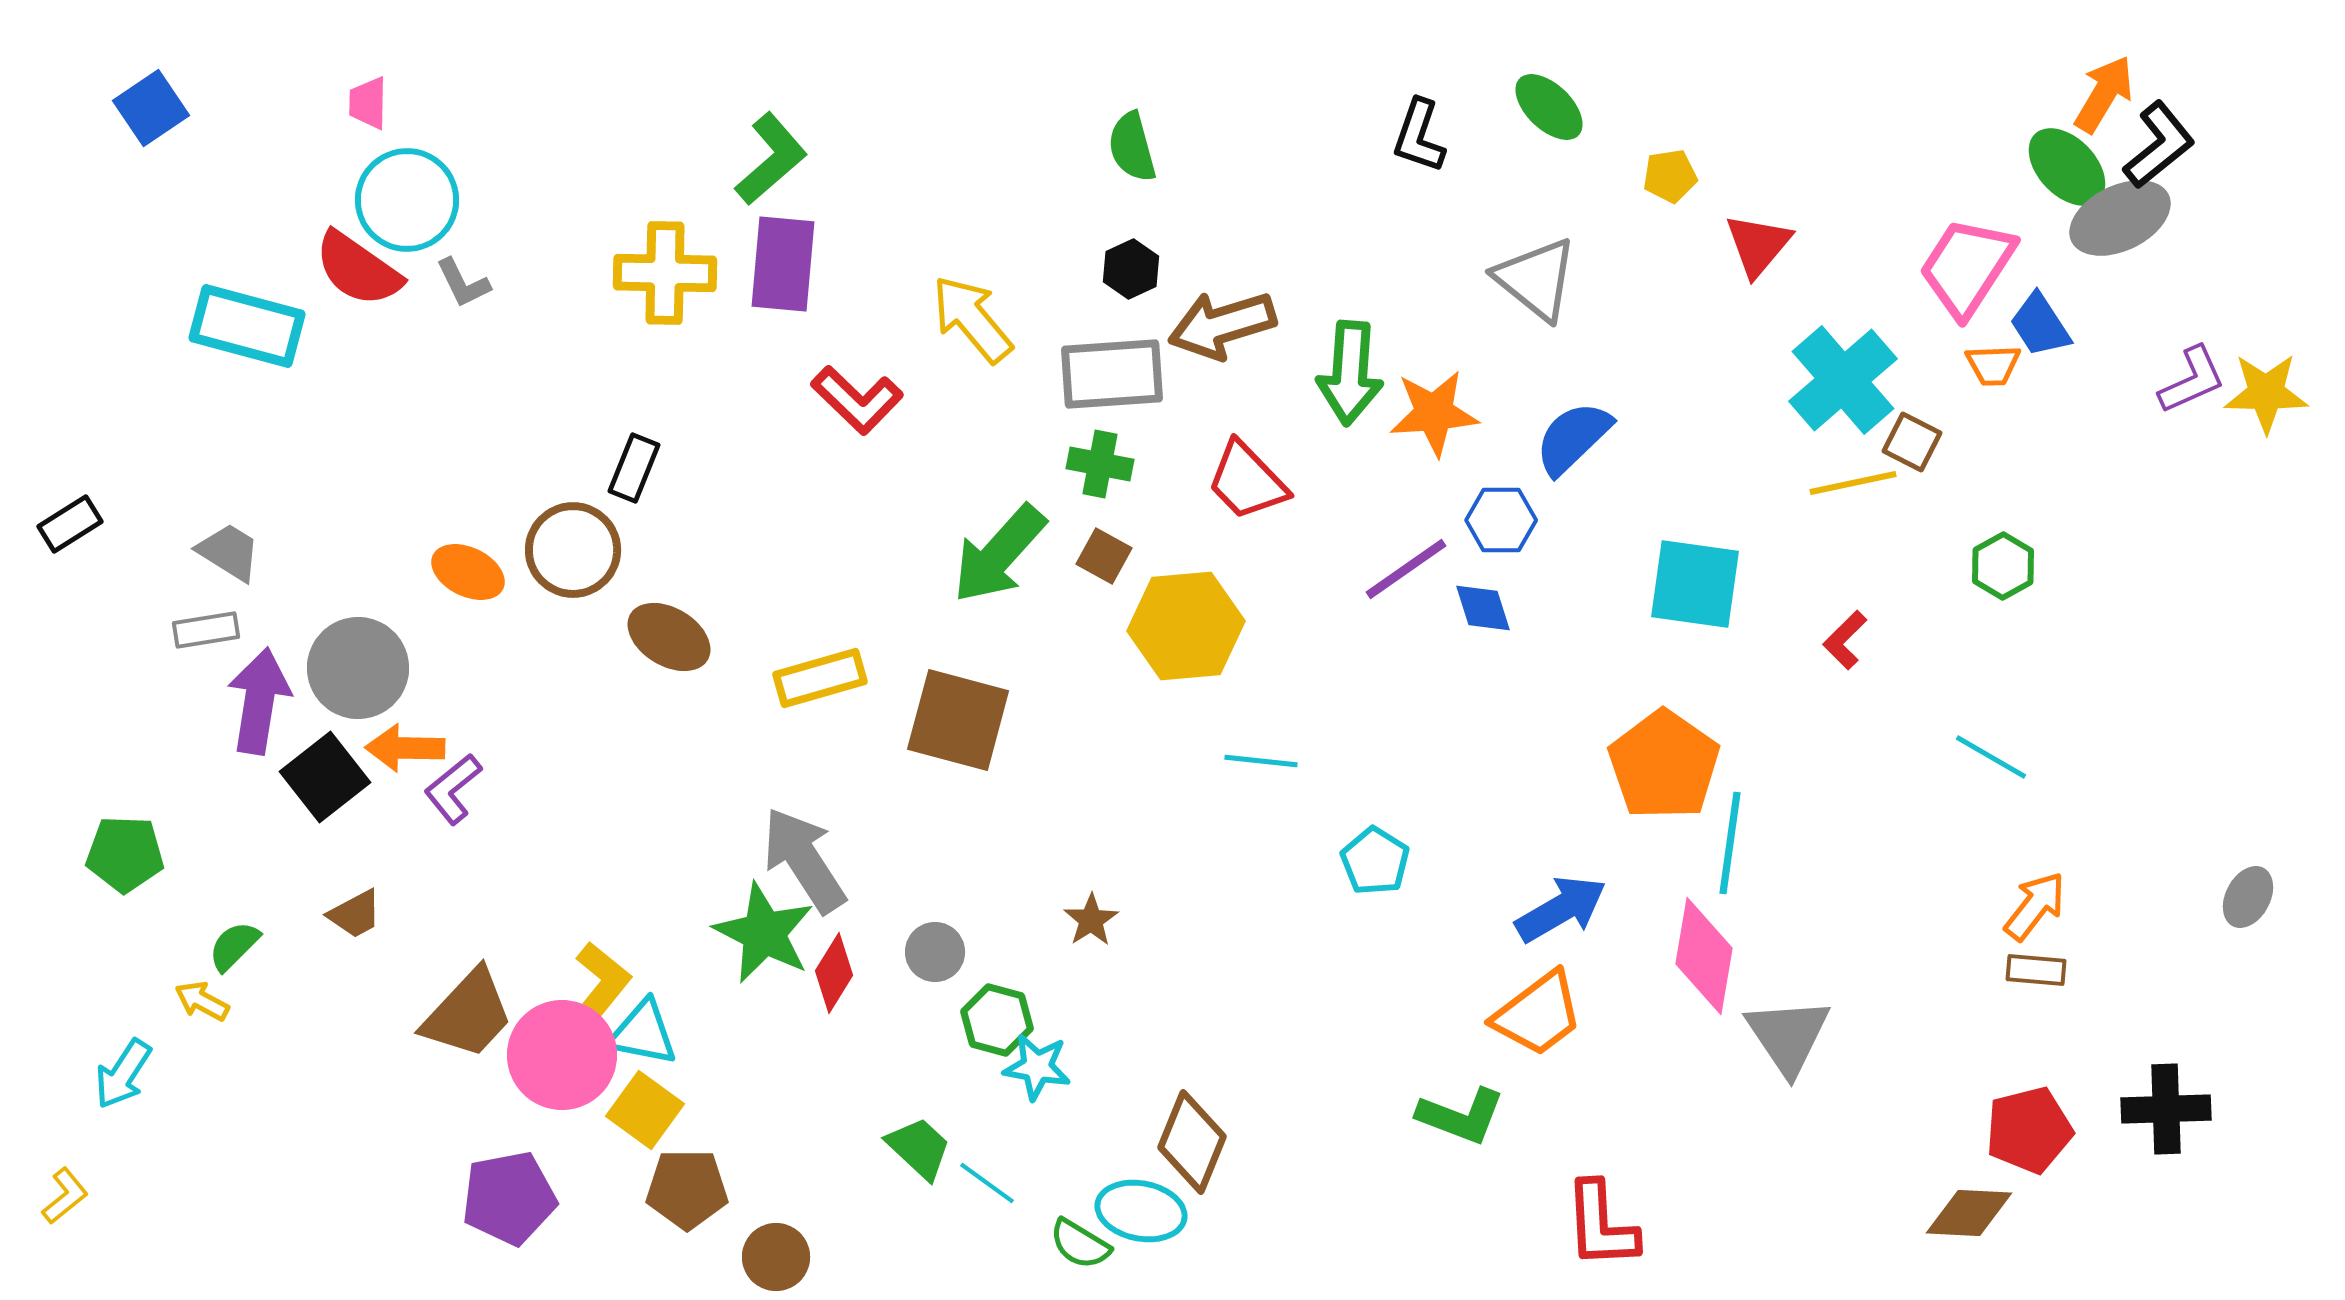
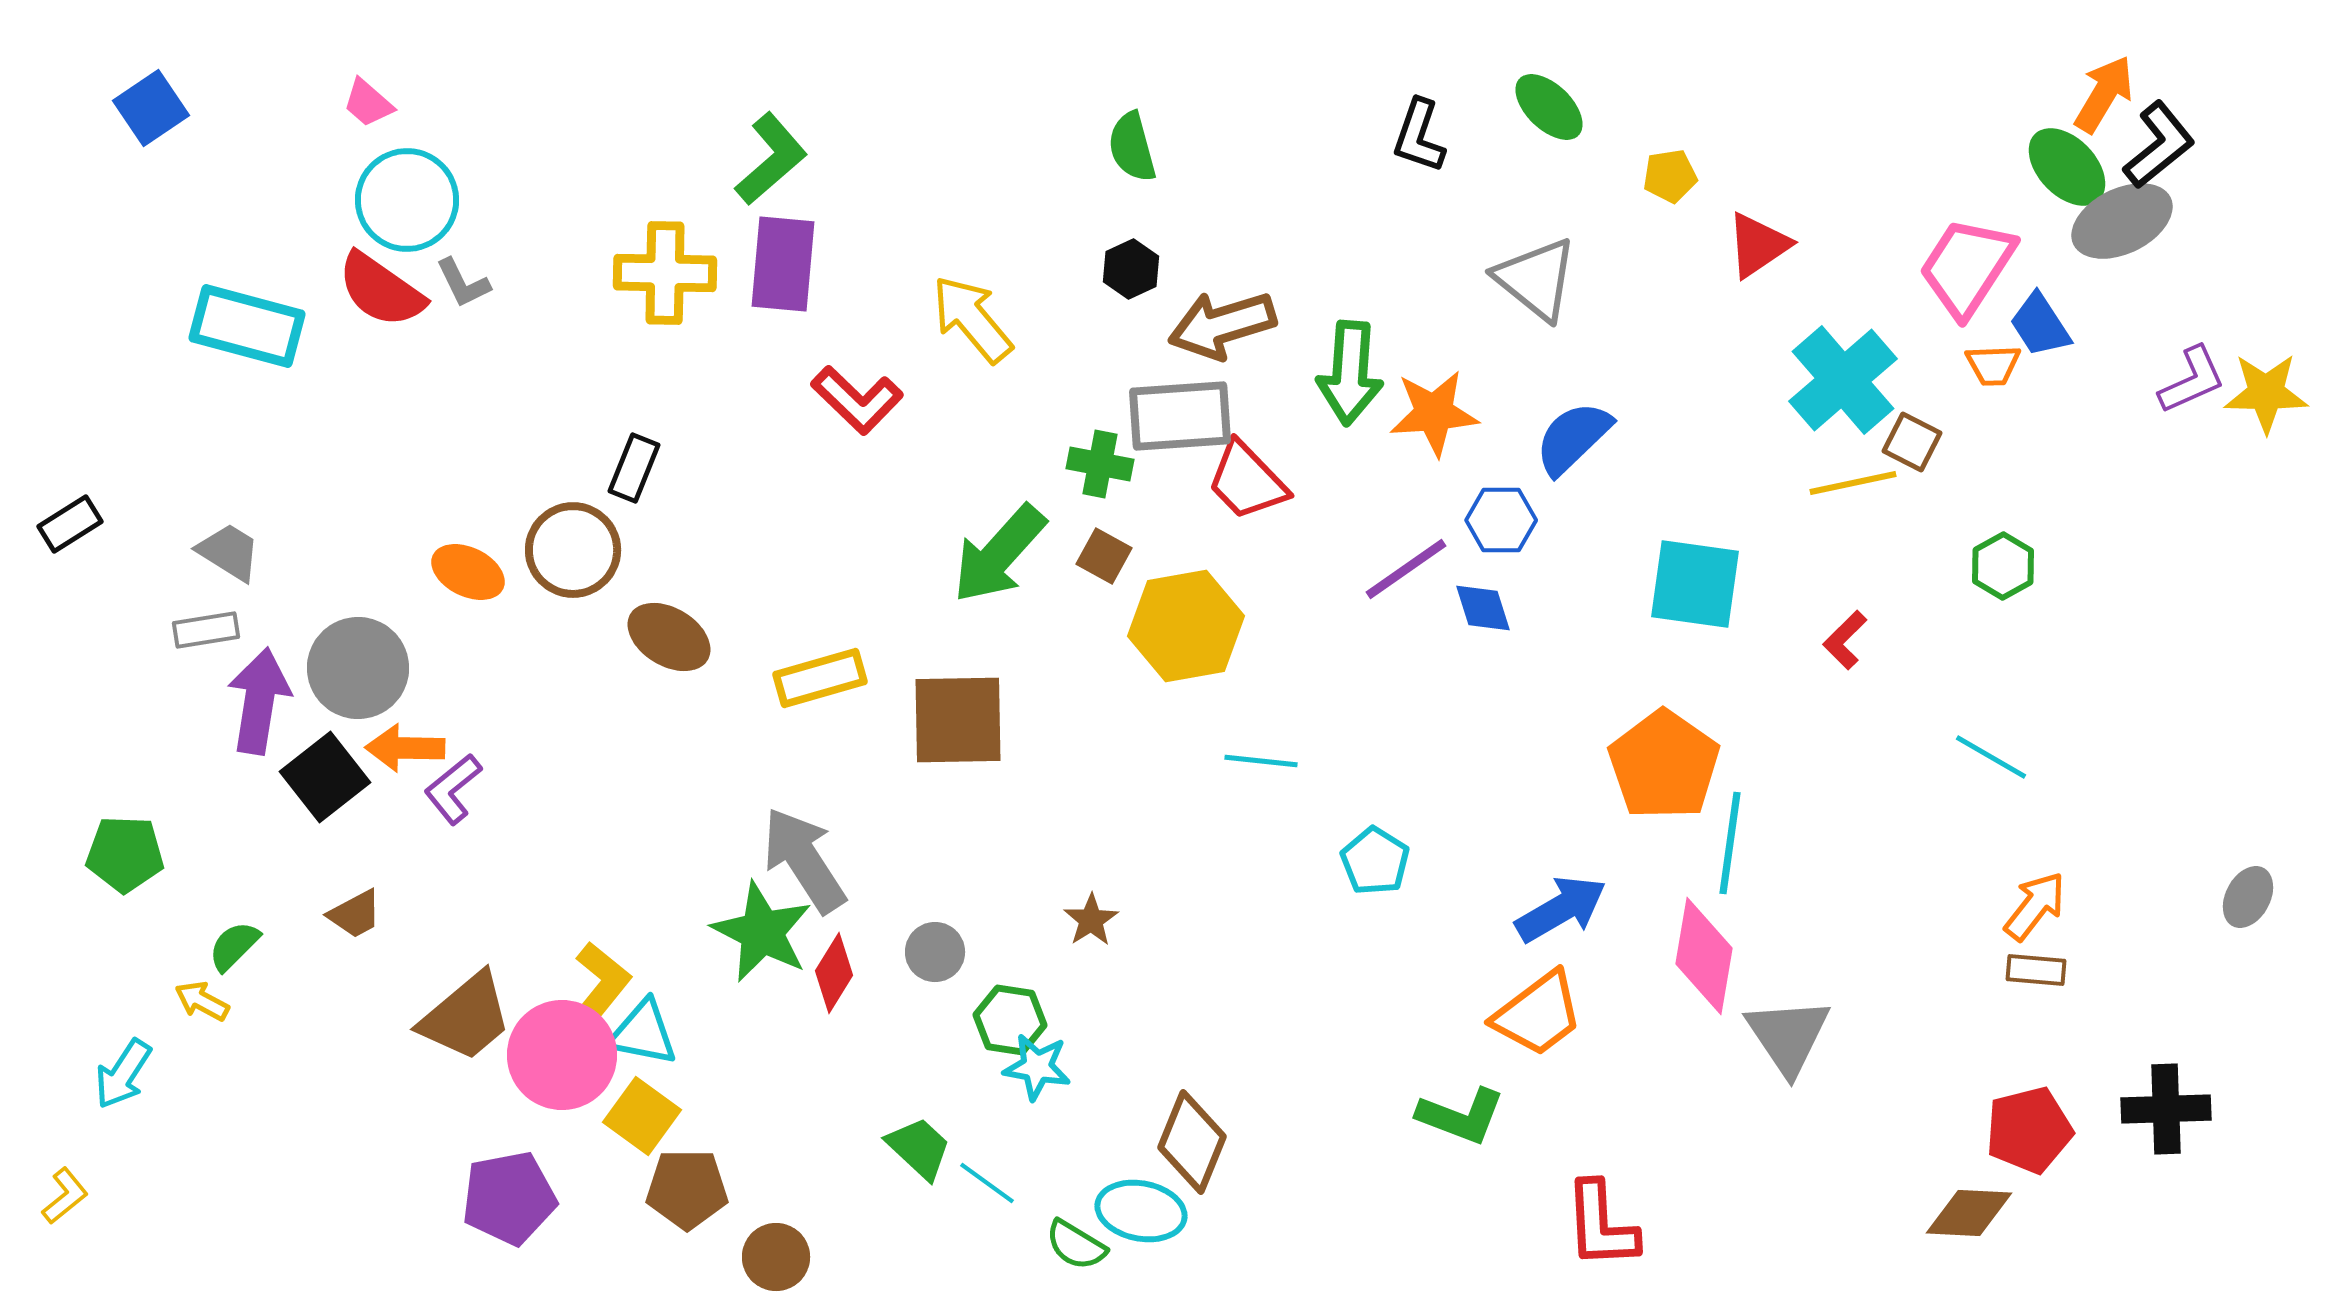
pink trapezoid at (368, 103): rotated 50 degrees counterclockwise
gray ellipse at (2120, 218): moved 2 px right, 3 px down
red triangle at (1758, 245): rotated 16 degrees clockwise
red semicircle at (358, 269): moved 23 px right, 21 px down
gray rectangle at (1112, 374): moved 68 px right, 42 px down
yellow hexagon at (1186, 626): rotated 5 degrees counterclockwise
brown square at (958, 720): rotated 16 degrees counterclockwise
green star at (764, 933): moved 2 px left, 1 px up
brown trapezoid at (468, 1014): moved 2 px left, 3 px down; rotated 7 degrees clockwise
green hexagon at (997, 1020): moved 13 px right; rotated 6 degrees counterclockwise
yellow square at (645, 1110): moved 3 px left, 6 px down
green semicircle at (1080, 1244): moved 4 px left, 1 px down
